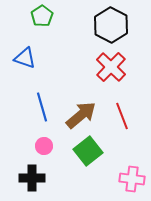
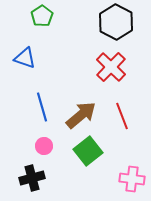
black hexagon: moved 5 px right, 3 px up
black cross: rotated 15 degrees counterclockwise
